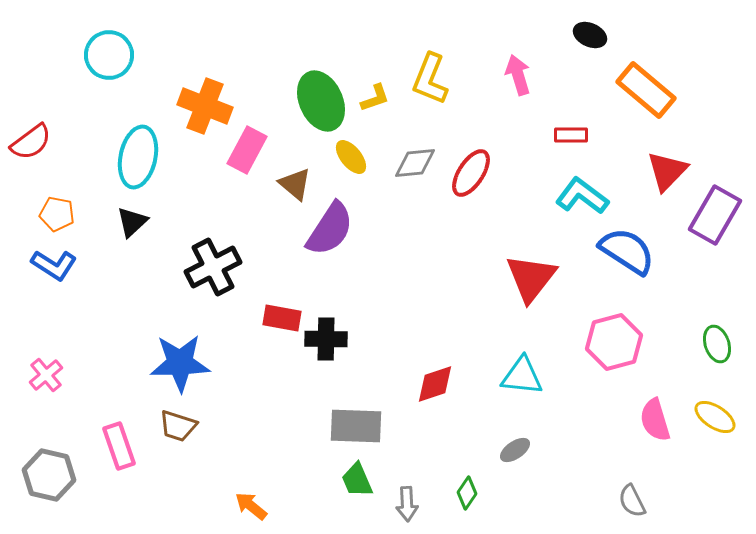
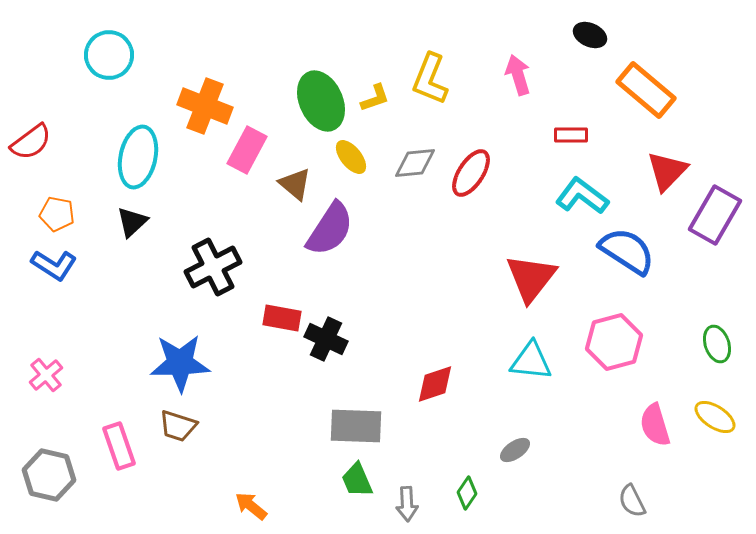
black cross at (326, 339): rotated 24 degrees clockwise
cyan triangle at (522, 376): moved 9 px right, 15 px up
pink semicircle at (655, 420): moved 5 px down
